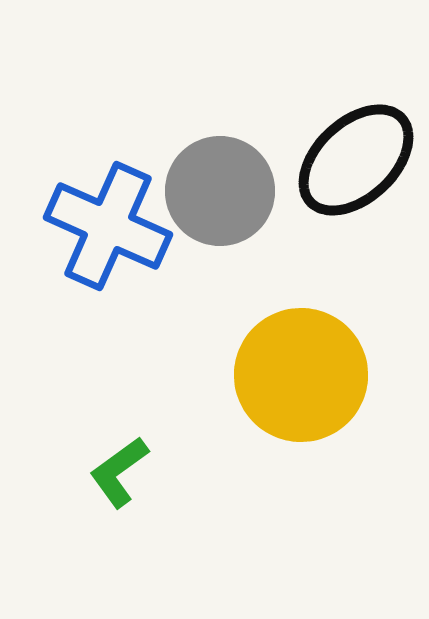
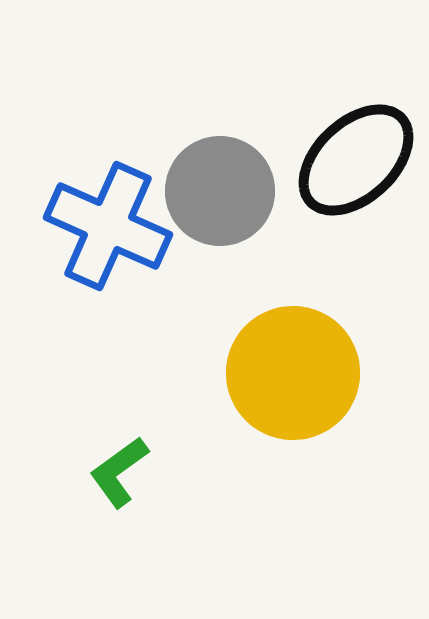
yellow circle: moved 8 px left, 2 px up
